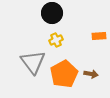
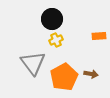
black circle: moved 6 px down
gray triangle: moved 1 px down
orange pentagon: moved 3 px down
